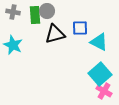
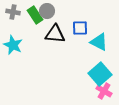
green rectangle: rotated 30 degrees counterclockwise
black triangle: rotated 20 degrees clockwise
